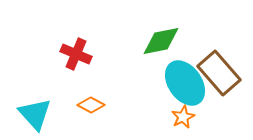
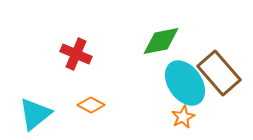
cyan triangle: rotated 33 degrees clockwise
